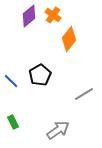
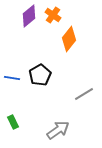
blue line: moved 1 px right, 3 px up; rotated 35 degrees counterclockwise
